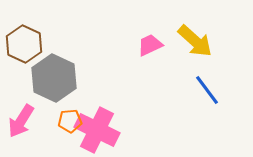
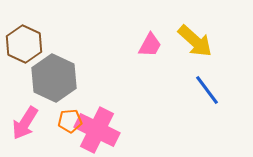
pink trapezoid: rotated 144 degrees clockwise
pink arrow: moved 4 px right, 2 px down
